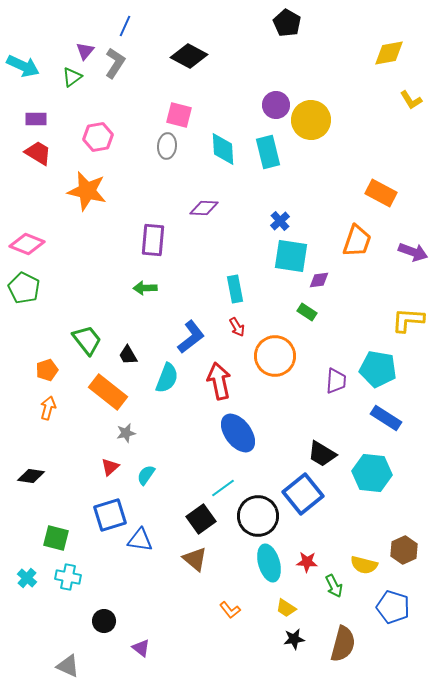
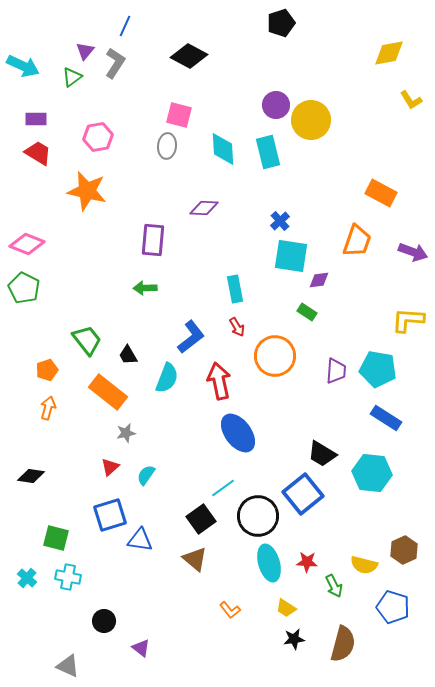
black pentagon at (287, 23): moved 6 px left; rotated 24 degrees clockwise
purple trapezoid at (336, 381): moved 10 px up
